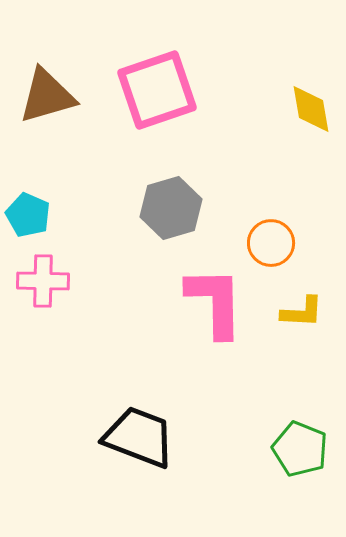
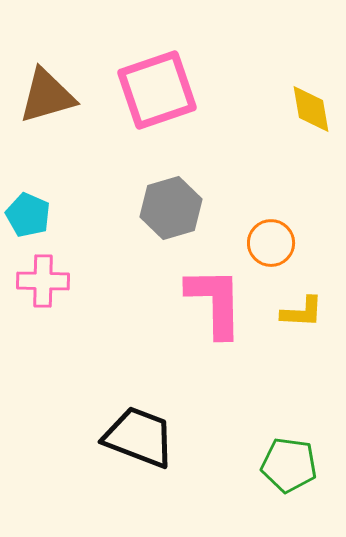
green pentagon: moved 11 px left, 16 px down; rotated 14 degrees counterclockwise
